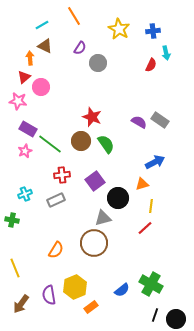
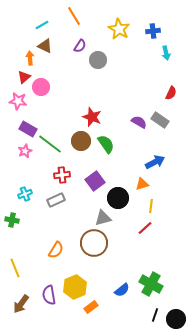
purple semicircle at (80, 48): moved 2 px up
gray circle at (98, 63): moved 3 px up
red semicircle at (151, 65): moved 20 px right, 28 px down
